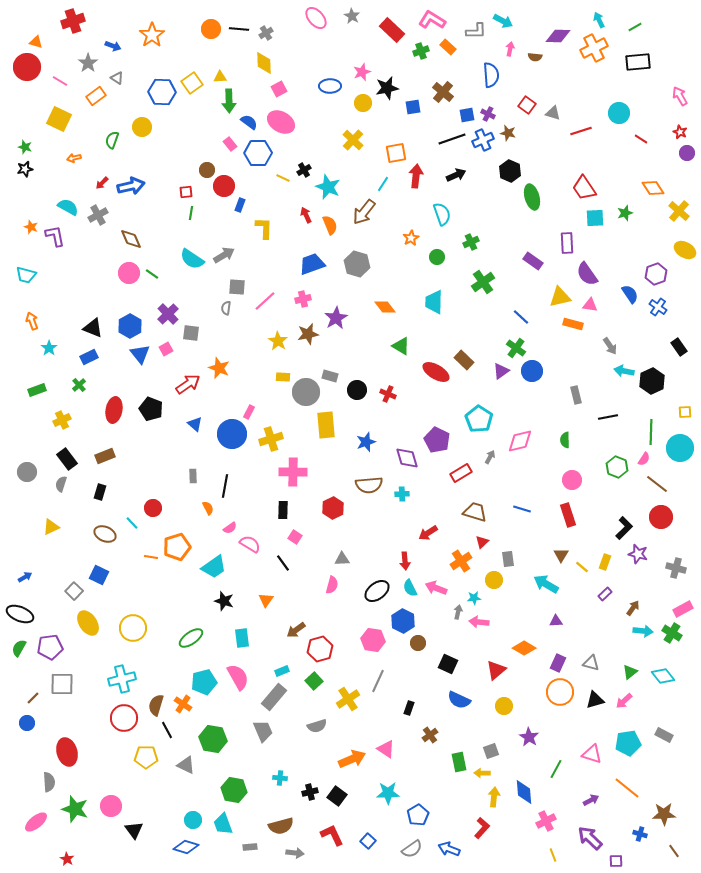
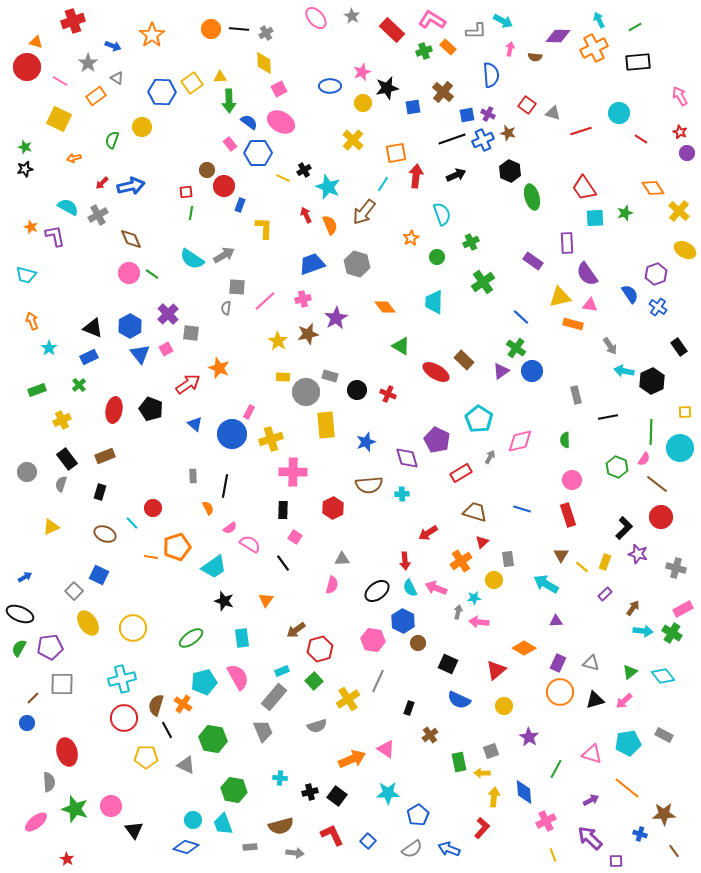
green cross at (421, 51): moved 3 px right
